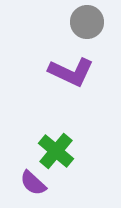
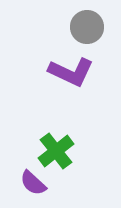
gray circle: moved 5 px down
green cross: rotated 12 degrees clockwise
